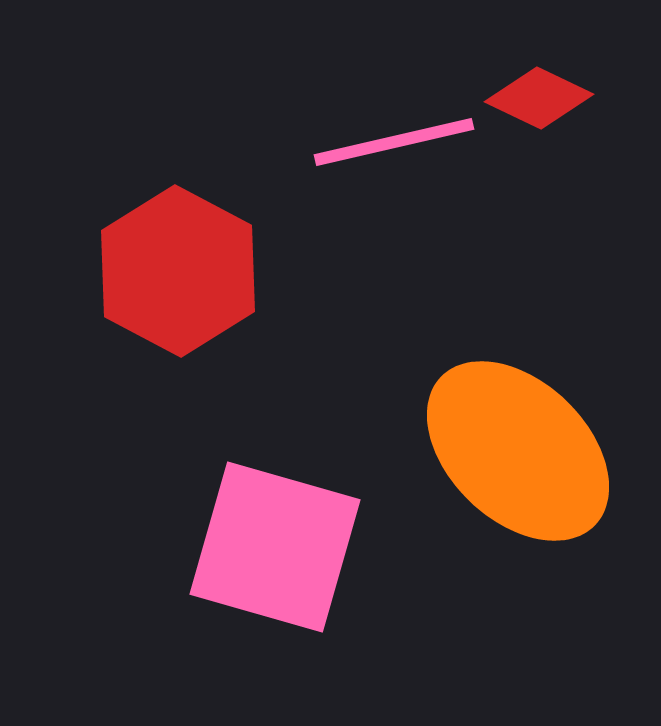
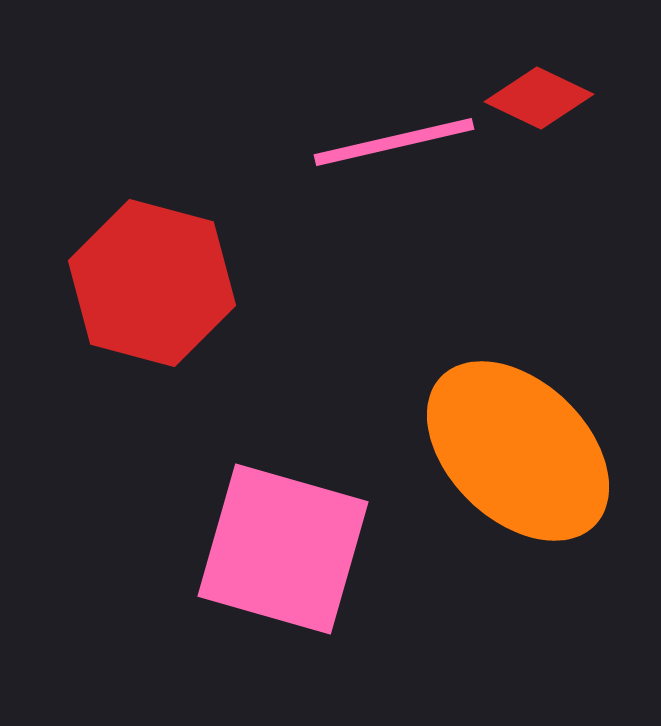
red hexagon: moved 26 px left, 12 px down; rotated 13 degrees counterclockwise
pink square: moved 8 px right, 2 px down
